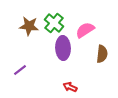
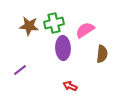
green cross: rotated 36 degrees clockwise
red arrow: moved 1 px up
